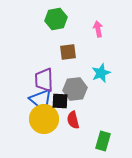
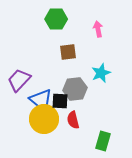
green hexagon: rotated 10 degrees clockwise
purple trapezoid: moved 25 px left; rotated 45 degrees clockwise
